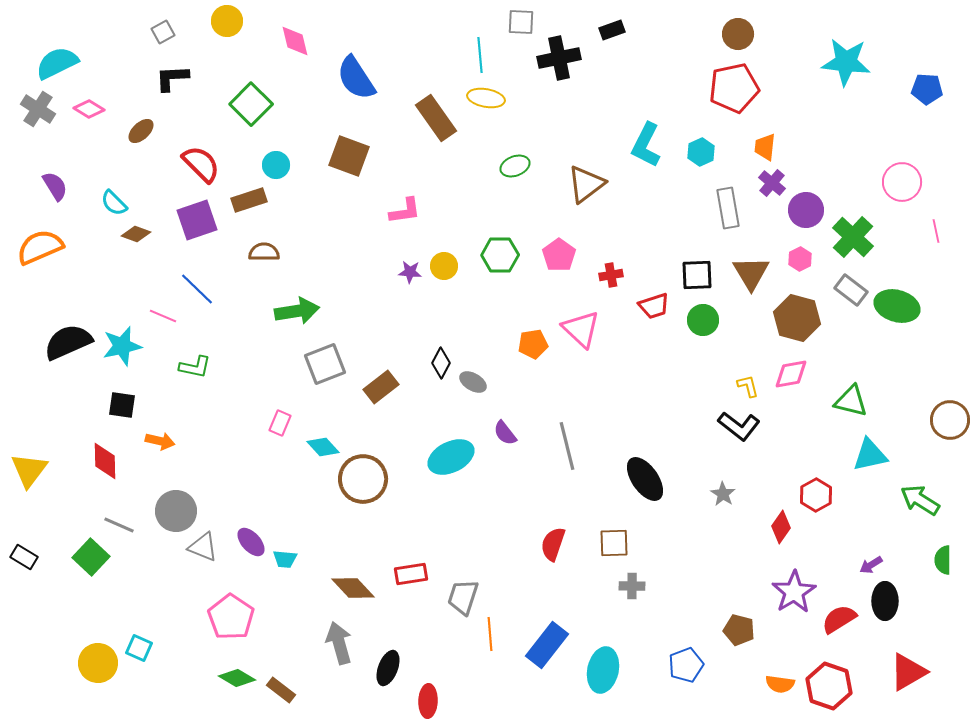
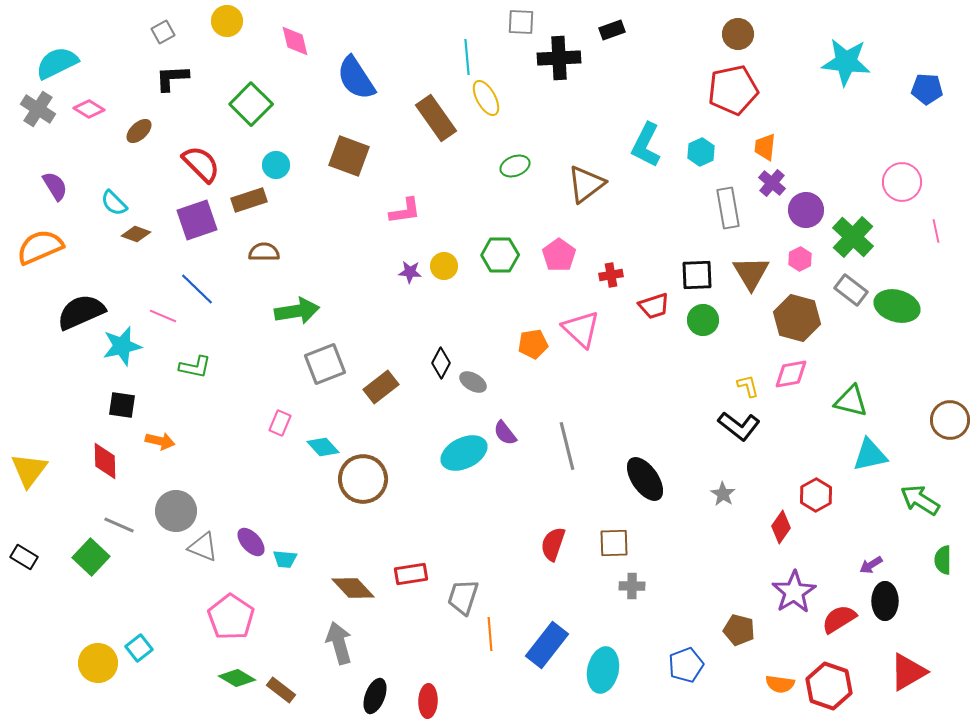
cyan line at (480, 55): moved 13 px left, 2 px down
black cross at (559, 58): rotated 9 degrees clockwise
red pentagon at (734, 88): moved 1 px left, 2 px down
yellow ellipse at (486, 98): rotated 51 degrees clockwise
brown ellipse at (141, 131): moved 2 px left
black semicircle at (68, 342): moved 13 px right, 30 px up
cyan ellipse at (451, 457): moved 13 px right, 4 px up
cyan square at (139, 648): rotated 28 degrees clockwise
black ellipse at (388, 668): moved 13 px left, 28 px down
